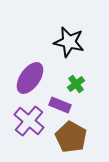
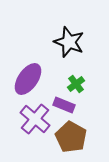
black star: rotated 8 degrees clockwise
purple ellipse: moved 2 px left, 1 px down
purple rectangle: moved 4 px right
purple cross: moved 6 px right, 2 px up
